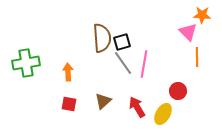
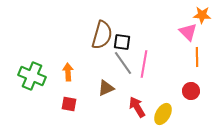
brown semicircle: moved 3 px up; rotated 20 degrees clockwise
black square: rotated 24 degrees clockwise
green cross: moved 6 px right, 13 px down; rotated 32 degrees clockwise
red circle: moved 13 px right
brown triangle: moved 3 px right, 13 px up; rotated 18 degrees clockwise
